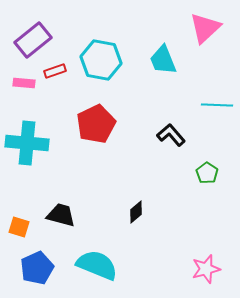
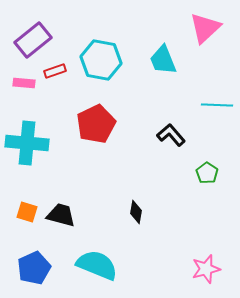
black diamond: rotated 40 degrees counterclockwise
orange square: moved 8 px right, 15 px up
blue pentagon: moved 3 px left
